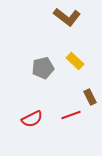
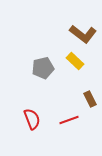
brown L-shape: moved 16 px right, 17 px down
brown rectangle: moved 2 px down
red line: moved 2 px left, 5 px down
red semicircle: rotated 85 degrees counterclockwise
